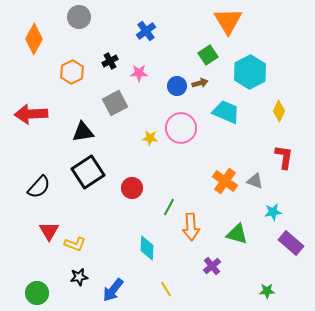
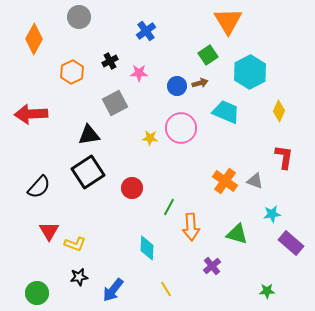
black triangle: moved 6 px right, 3 px down
cyan star: moved 1 px left, 2 px down
